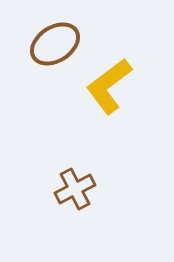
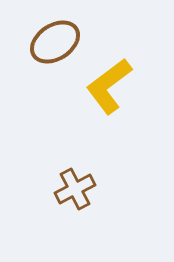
brown ellipse: moved 2 px up
